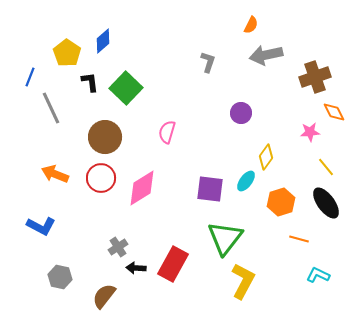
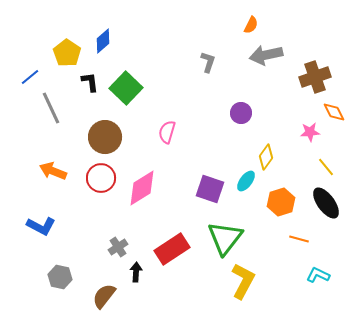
blue line: rotated 30 degrees clockwise
orange arrow: moved 2 px left, 3 px up
purple square: rotated 12 degrees clockwise
red rectangle: moved 1 px left, 15 px up; rotated 28 degrees clockwise
black arrow: moved 4 px down; rotated 90 degrees clockwise
